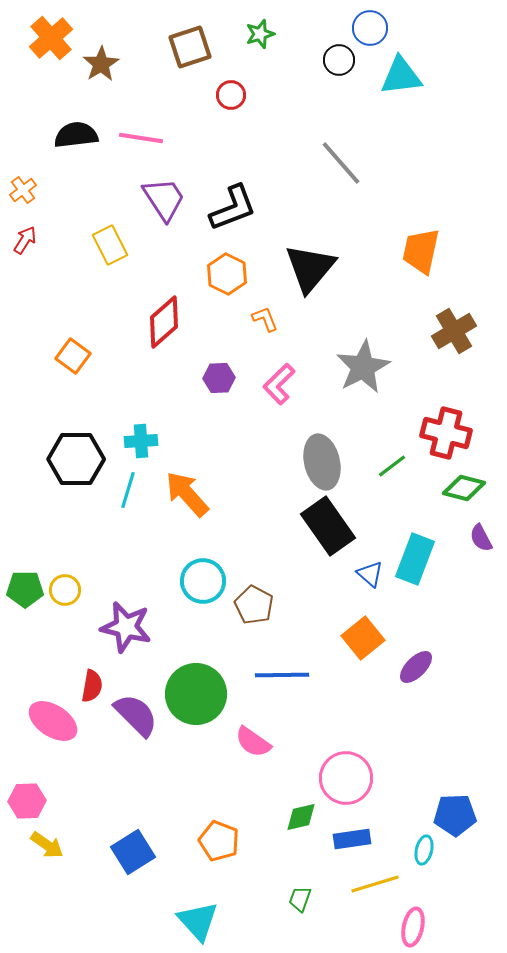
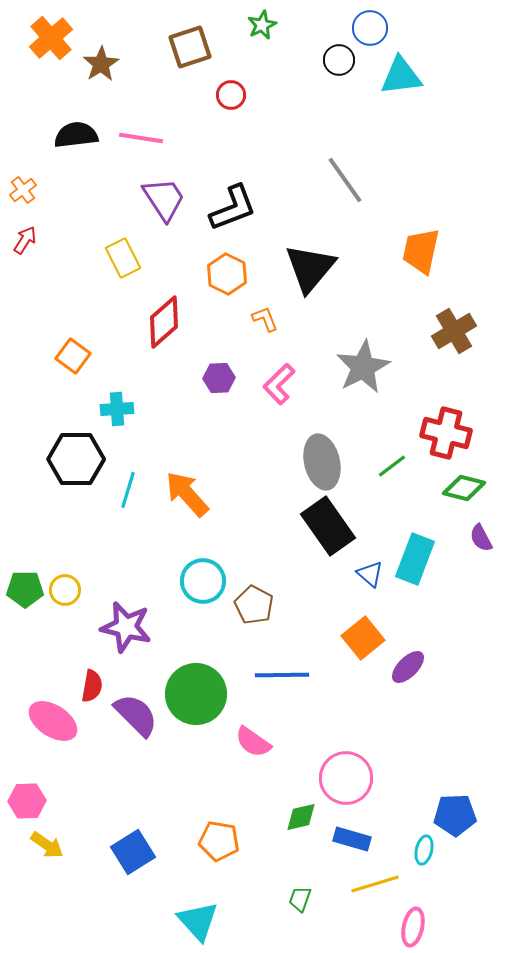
green star at (260, 34): moved 2 px right, 9 px up; rotated 8 degrees counterclockwise
gray line at (341, 163): moved 4 px right, 17 px down; rotated 6 degrees clockwise
yellow rectangle at (110, 245): moved 13 px right, 13 px down
cyan cross at (141, 441): moved 24 px left, 32 px up
purple ellipse at (416, 667): moved 8 px left
blue rectangle at (352, 839): rotated 24 degrees clockwise
orange pentagon at (219, 841): rotated 12 degrees counterclockwise
